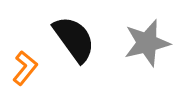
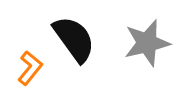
orange L-shape: moved 5 px right
